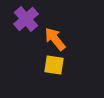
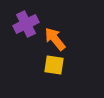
purple cross: moved 5 px down; rotated 15 degrees clockwise
